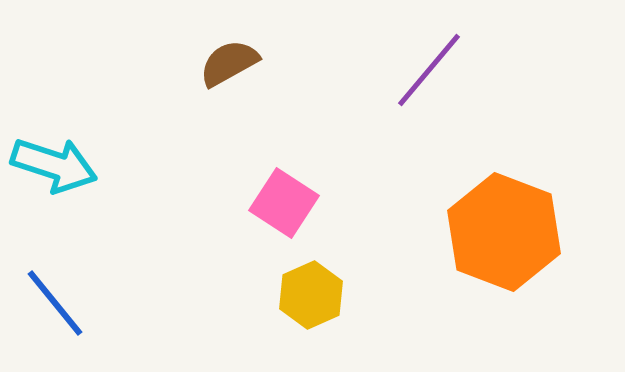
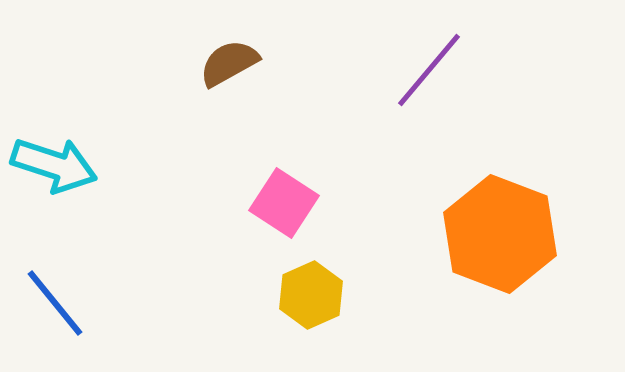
orange hexagon: moved 4 px left, 2 px down
